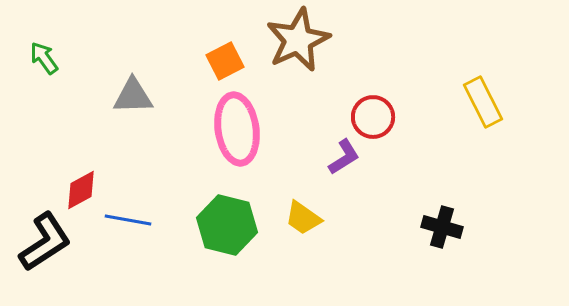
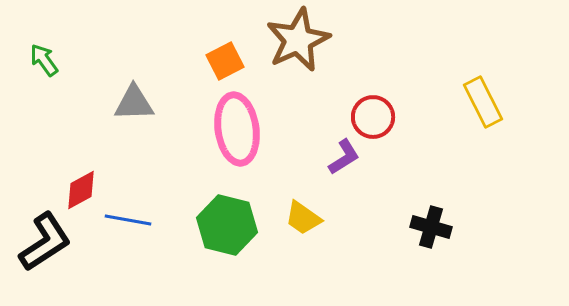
green arrow: moved 2 px down
gray triangle: moved 1 px right, 7 px down
black cross: moved 11 px left
